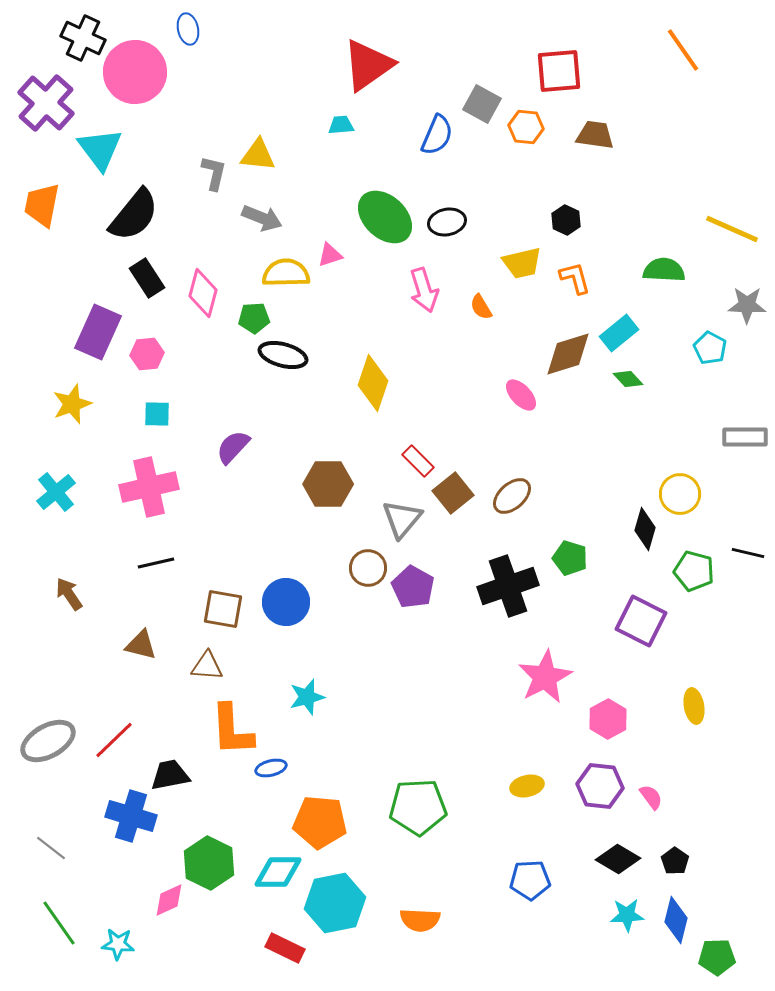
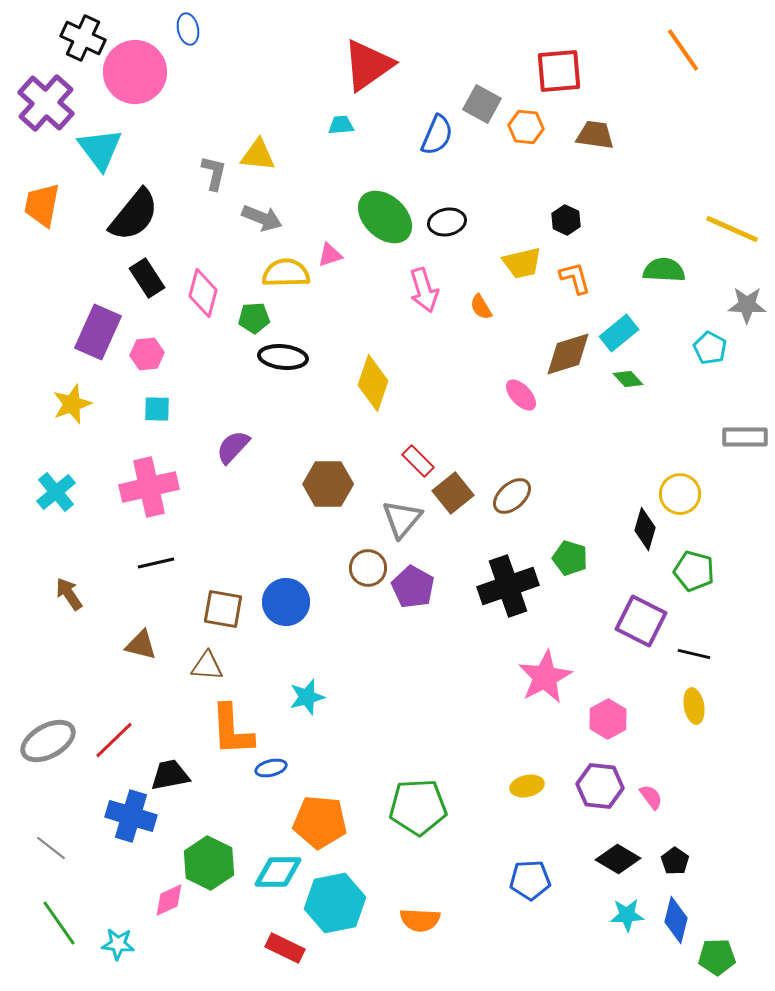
black ellipse at (283, 355): moved 2 px down; rotated 9 degrees counterclockwise
cyan square at (157, 414): moved 5 px up
black line at (748, 553): moved 54 px left, 101 px down
